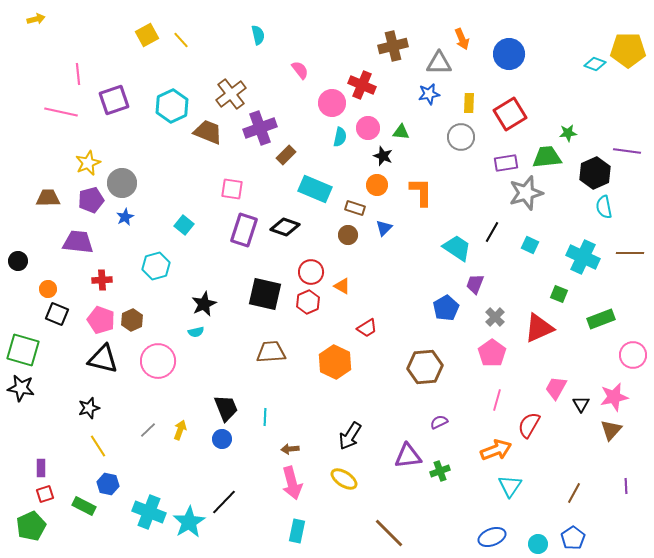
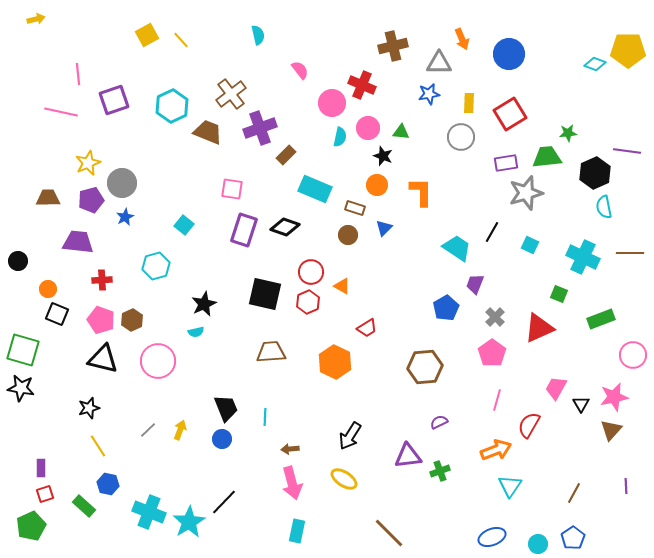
green rectangle at (84, 506): rotated 15 degrees clockwise
